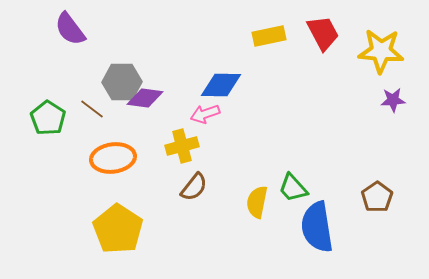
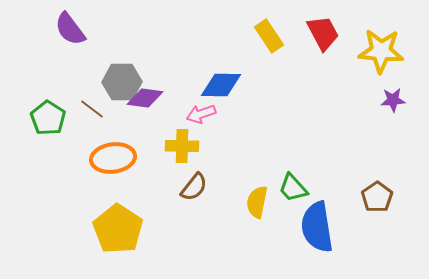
yellow rectangle: rotated 68 degrees clockwise
pink arrow: moved 4 px left
yellow cross: rotated 16 degrees clockwise
